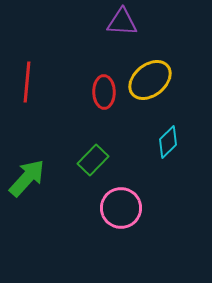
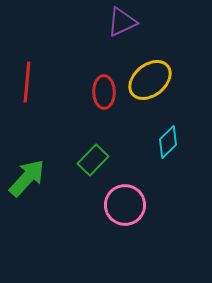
purple triangle: rotated 28 degrees counterclockwise
pink circle: moved 4 px right, 3 px up
